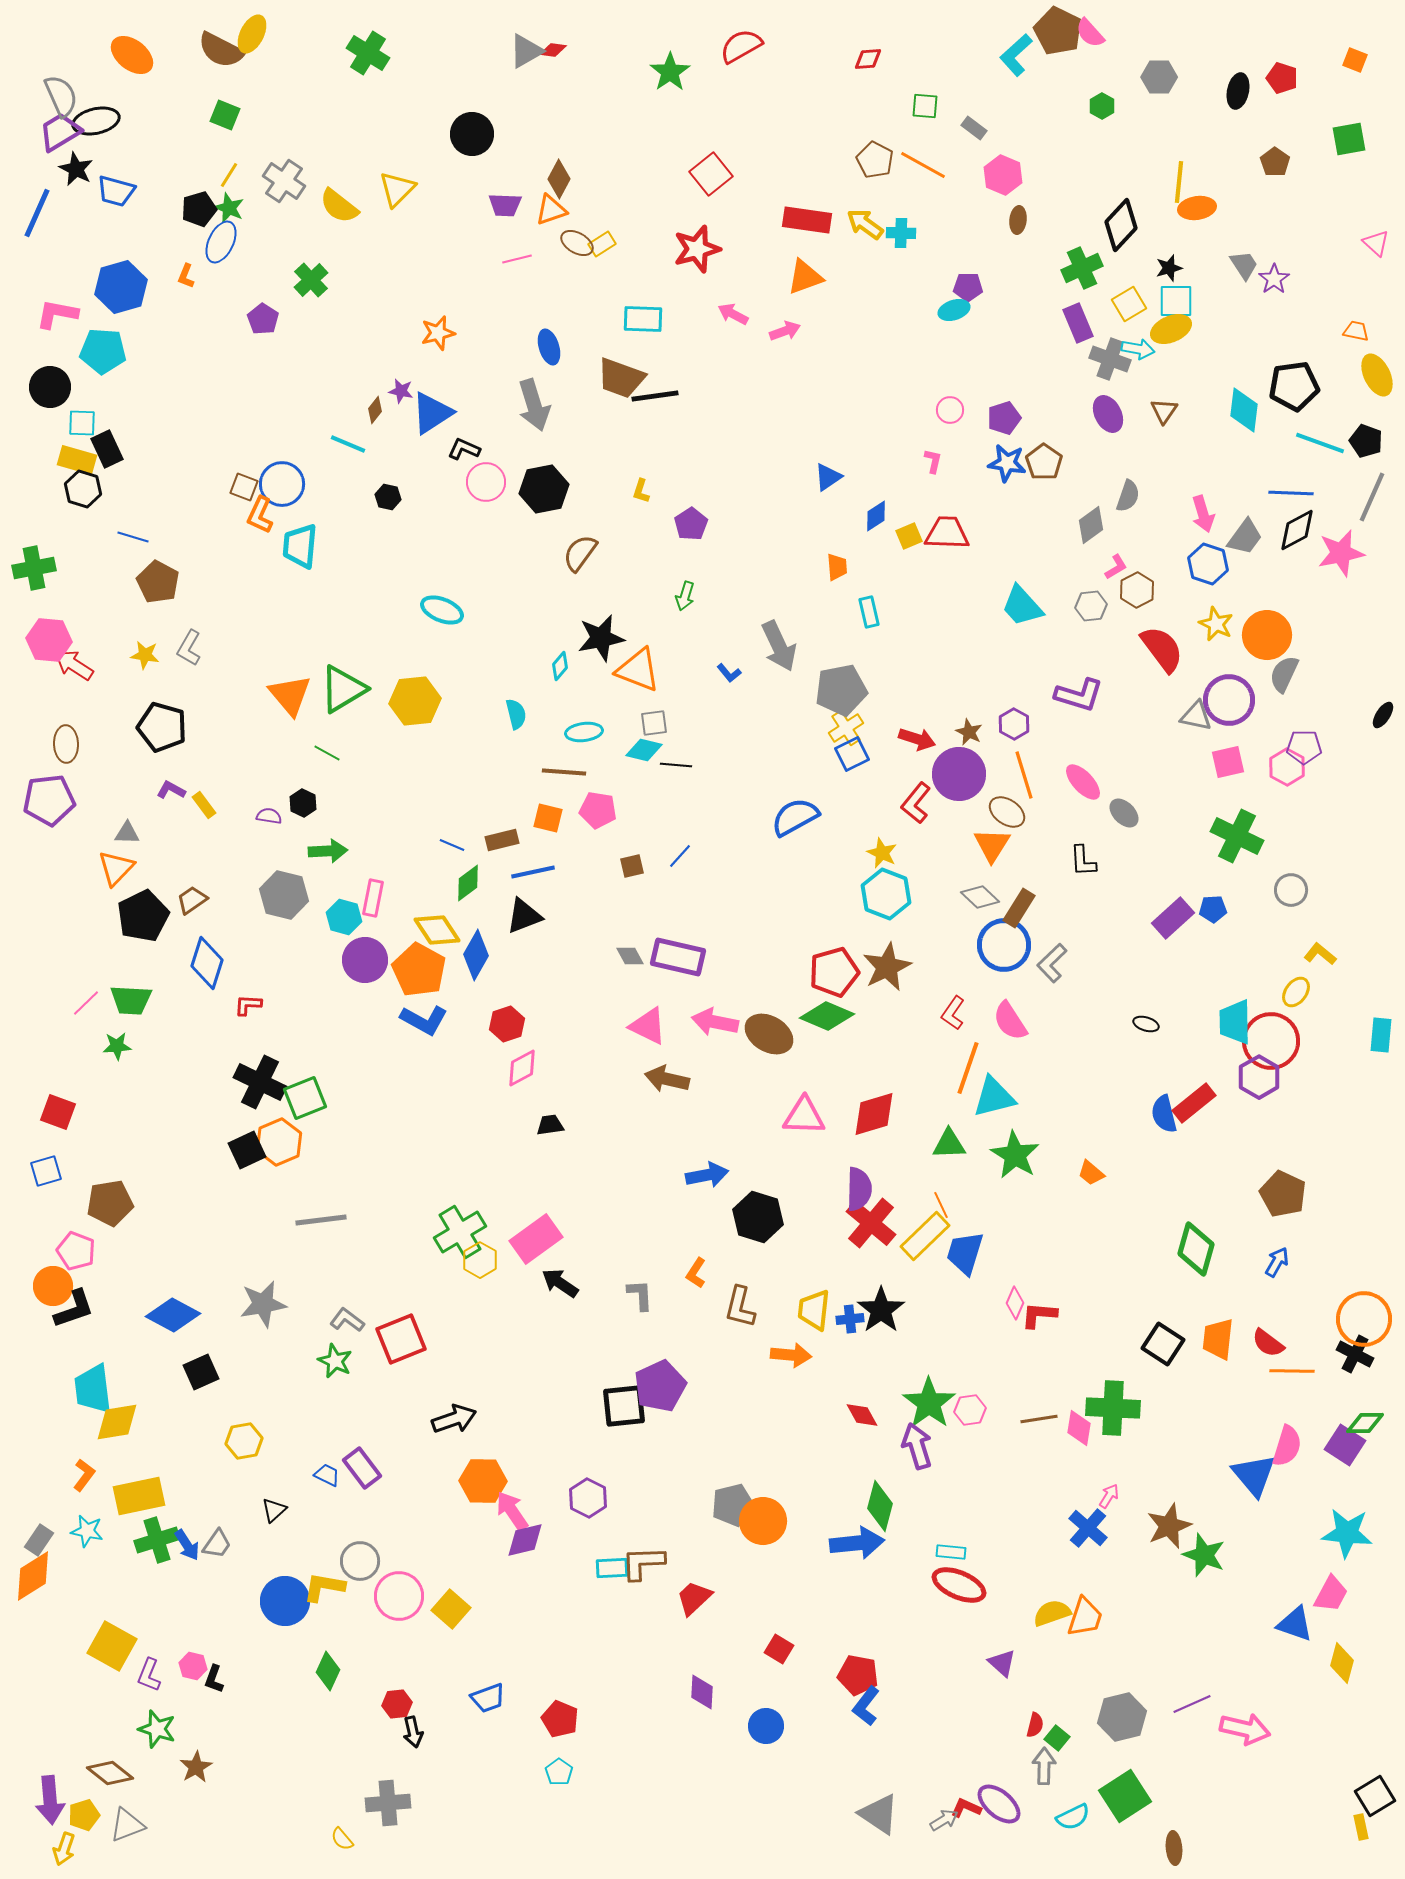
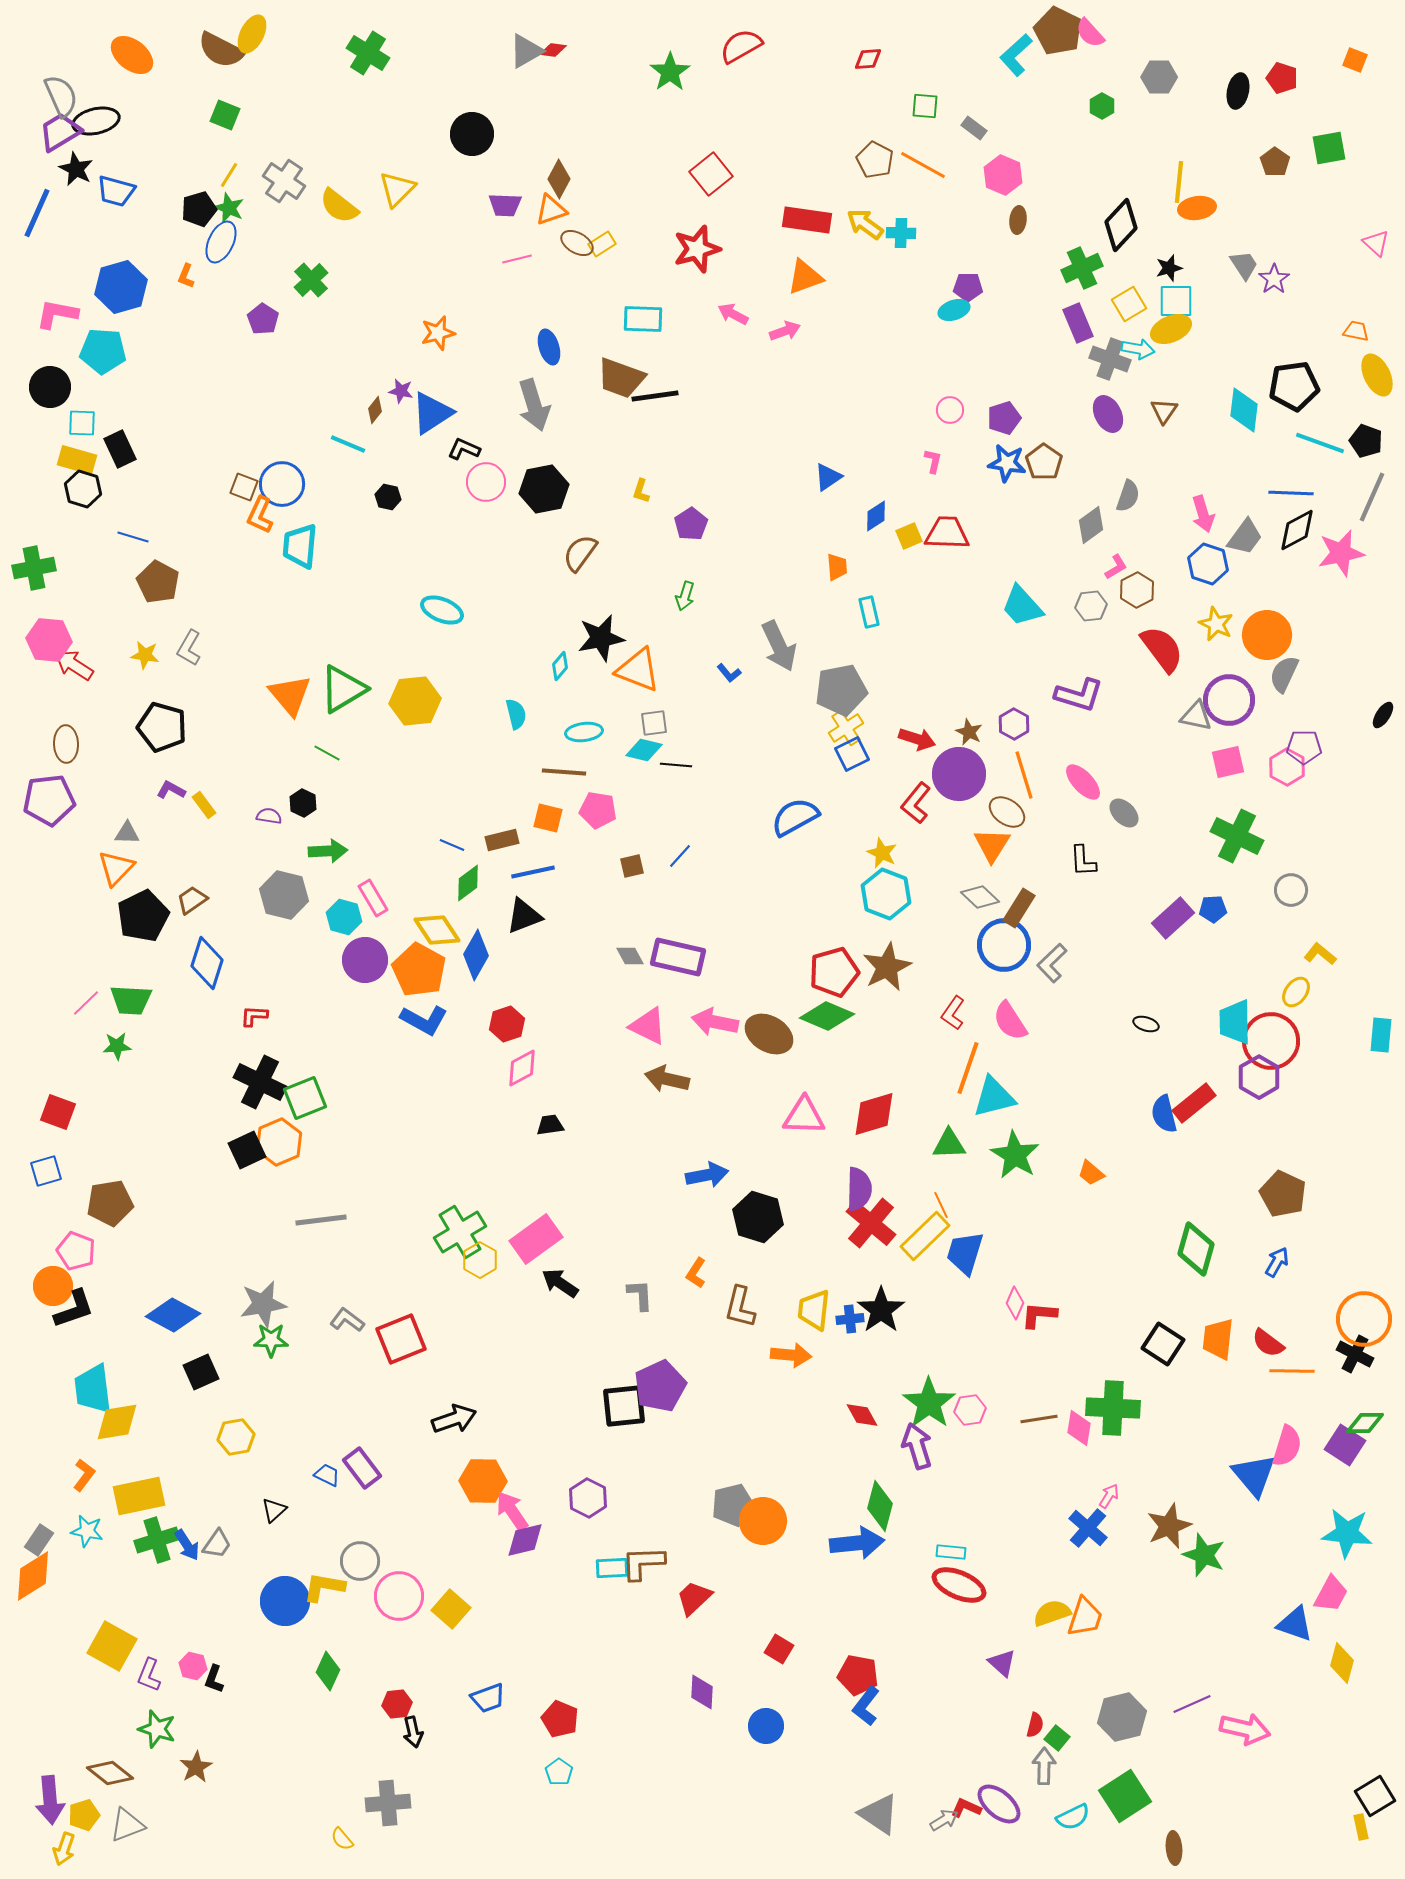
green square at (1349, 139): moved 20 px left, 9 px down
black rectangle at (107, 449): moved 13 px right
pink rectangle at (373, 898): rotated 42 degrees counterclockwise
red L-shape at (248, 1005): moved 6 px right, 11 px down
green star at (335, 1361): moved 64 px left, 21 px up; rotated 24 degrees counterclockwise
yellow hexagon at (244, 1441): moved 8 px left, 4 px up
